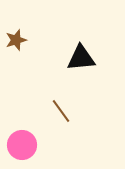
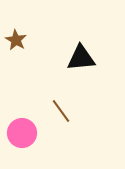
brown star: rotated 25 degrees counterclockwise
pink circle: moved 12 px up
